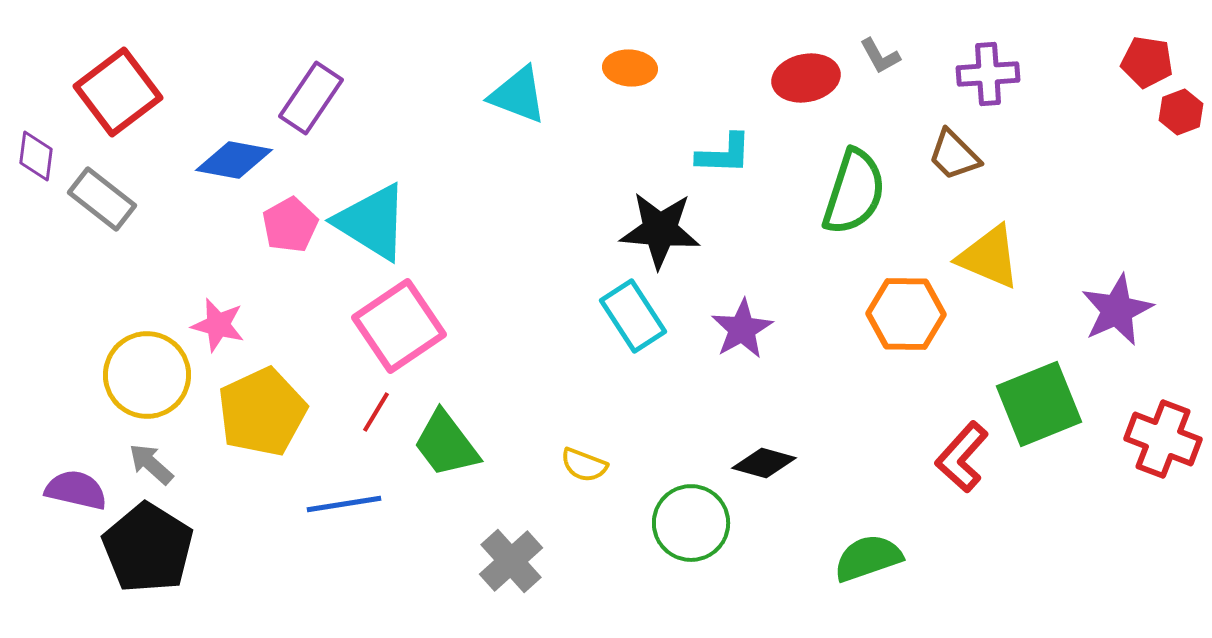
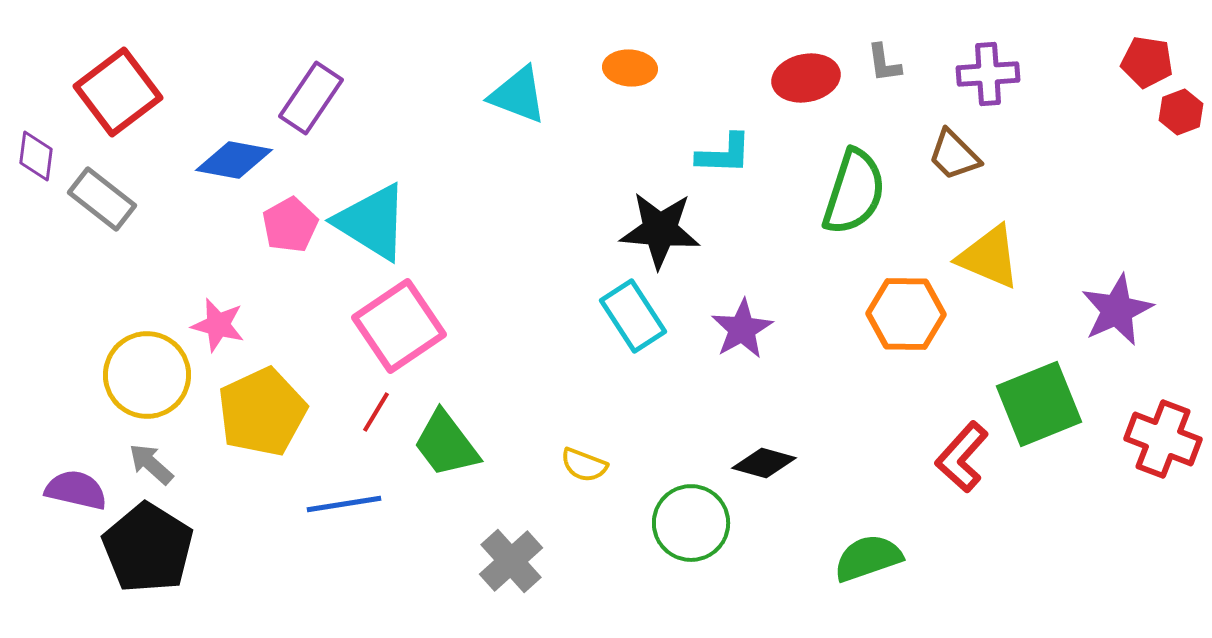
gray L-shape at (880, 56): moved 4 px right, 7 px down; rotated 21 degrees clockwise
